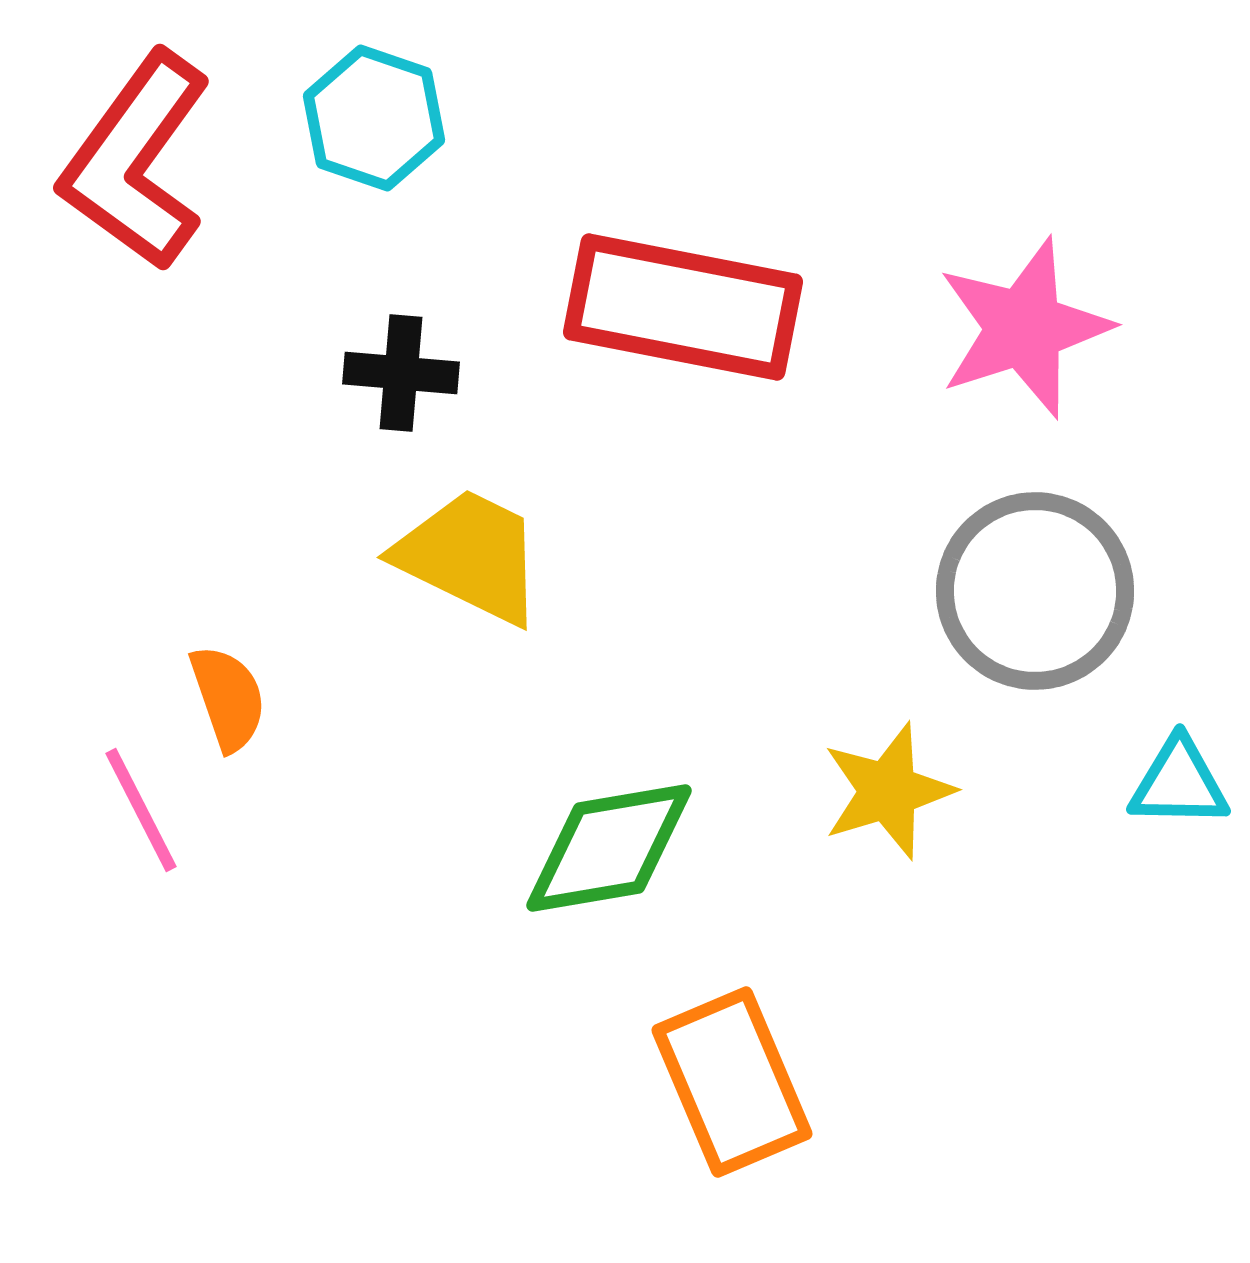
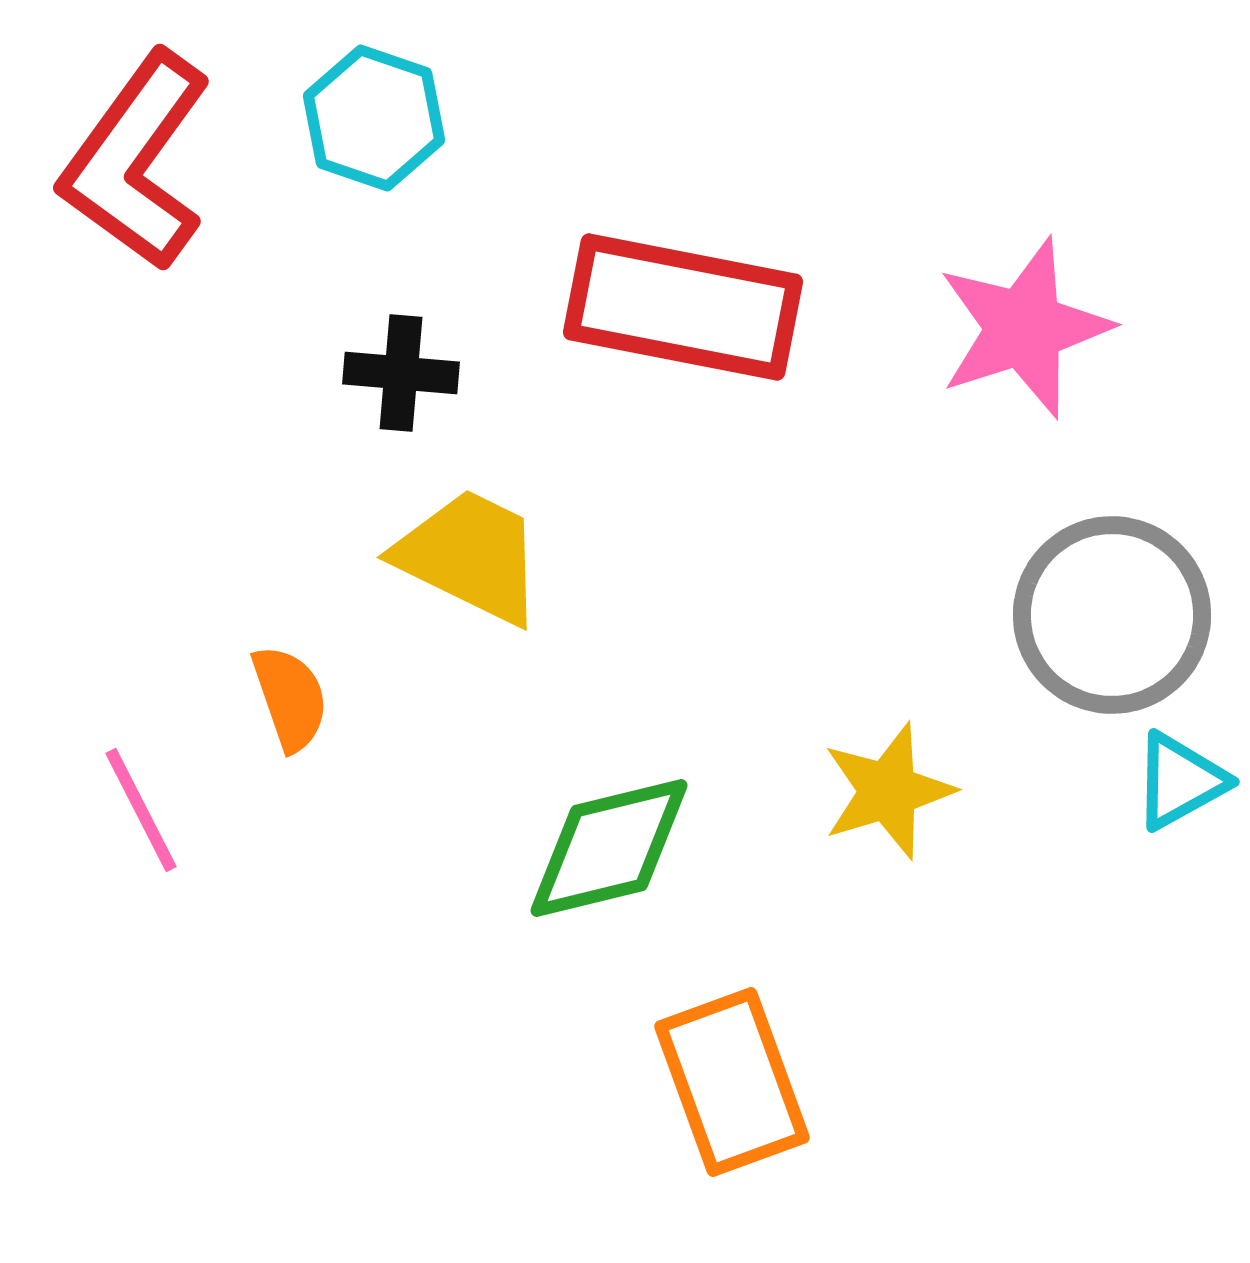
gray circle: moved 77 px right, 24 px down
orange semicircle: moved 62 px right
cyan triangle: moved 1 px right, 2 px up; rotated 30 degrees counterclockwise
green diamond: rotated 4 degrees counterclockwise
orange rectangle: rotated 3 degrees clockwise
